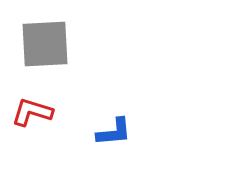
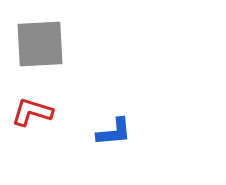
gray square: moved 5 px left
